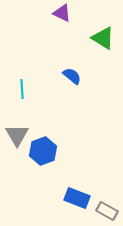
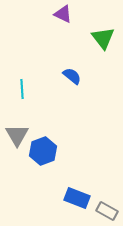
purple triangle: moved 1 px right, 1 px down
green triangle: rotated 20 degrees clockwise
